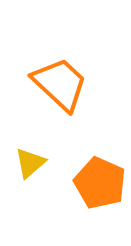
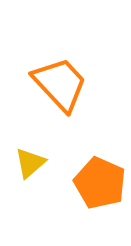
orange trapezoid: rotated 4 degrees clockwise
